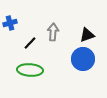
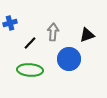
blue circle: moved 14 px left
